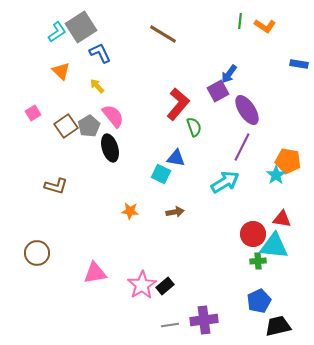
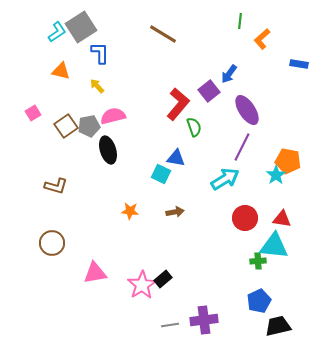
orange L-shape: moved 3 px left, 13 px down; rotated 105 degrees clockwise
blue L-shape: rotated 25 degrees clockwise
orange triangle: rotated 30 degrees counterclockwise
purple square: moved 9 px left; rotated 10 degrees counterclockwise
pink semicircle: rotated 65 degrees counterclockwise
gray pentagon: rotated 20 degrees clockwise
black ellipse: moved 2 px left, 2 px down
cyan arrow: moved 3 px up
red circle: moved 8 px left, 16 px up
brown circle: moved 15 px right, 10 px up
black rectangle: moved 2 px left, 7 px up
